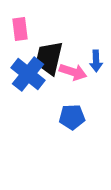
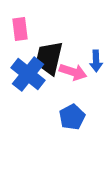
blue pentagon: rotated 25 degrees counterclockwise
